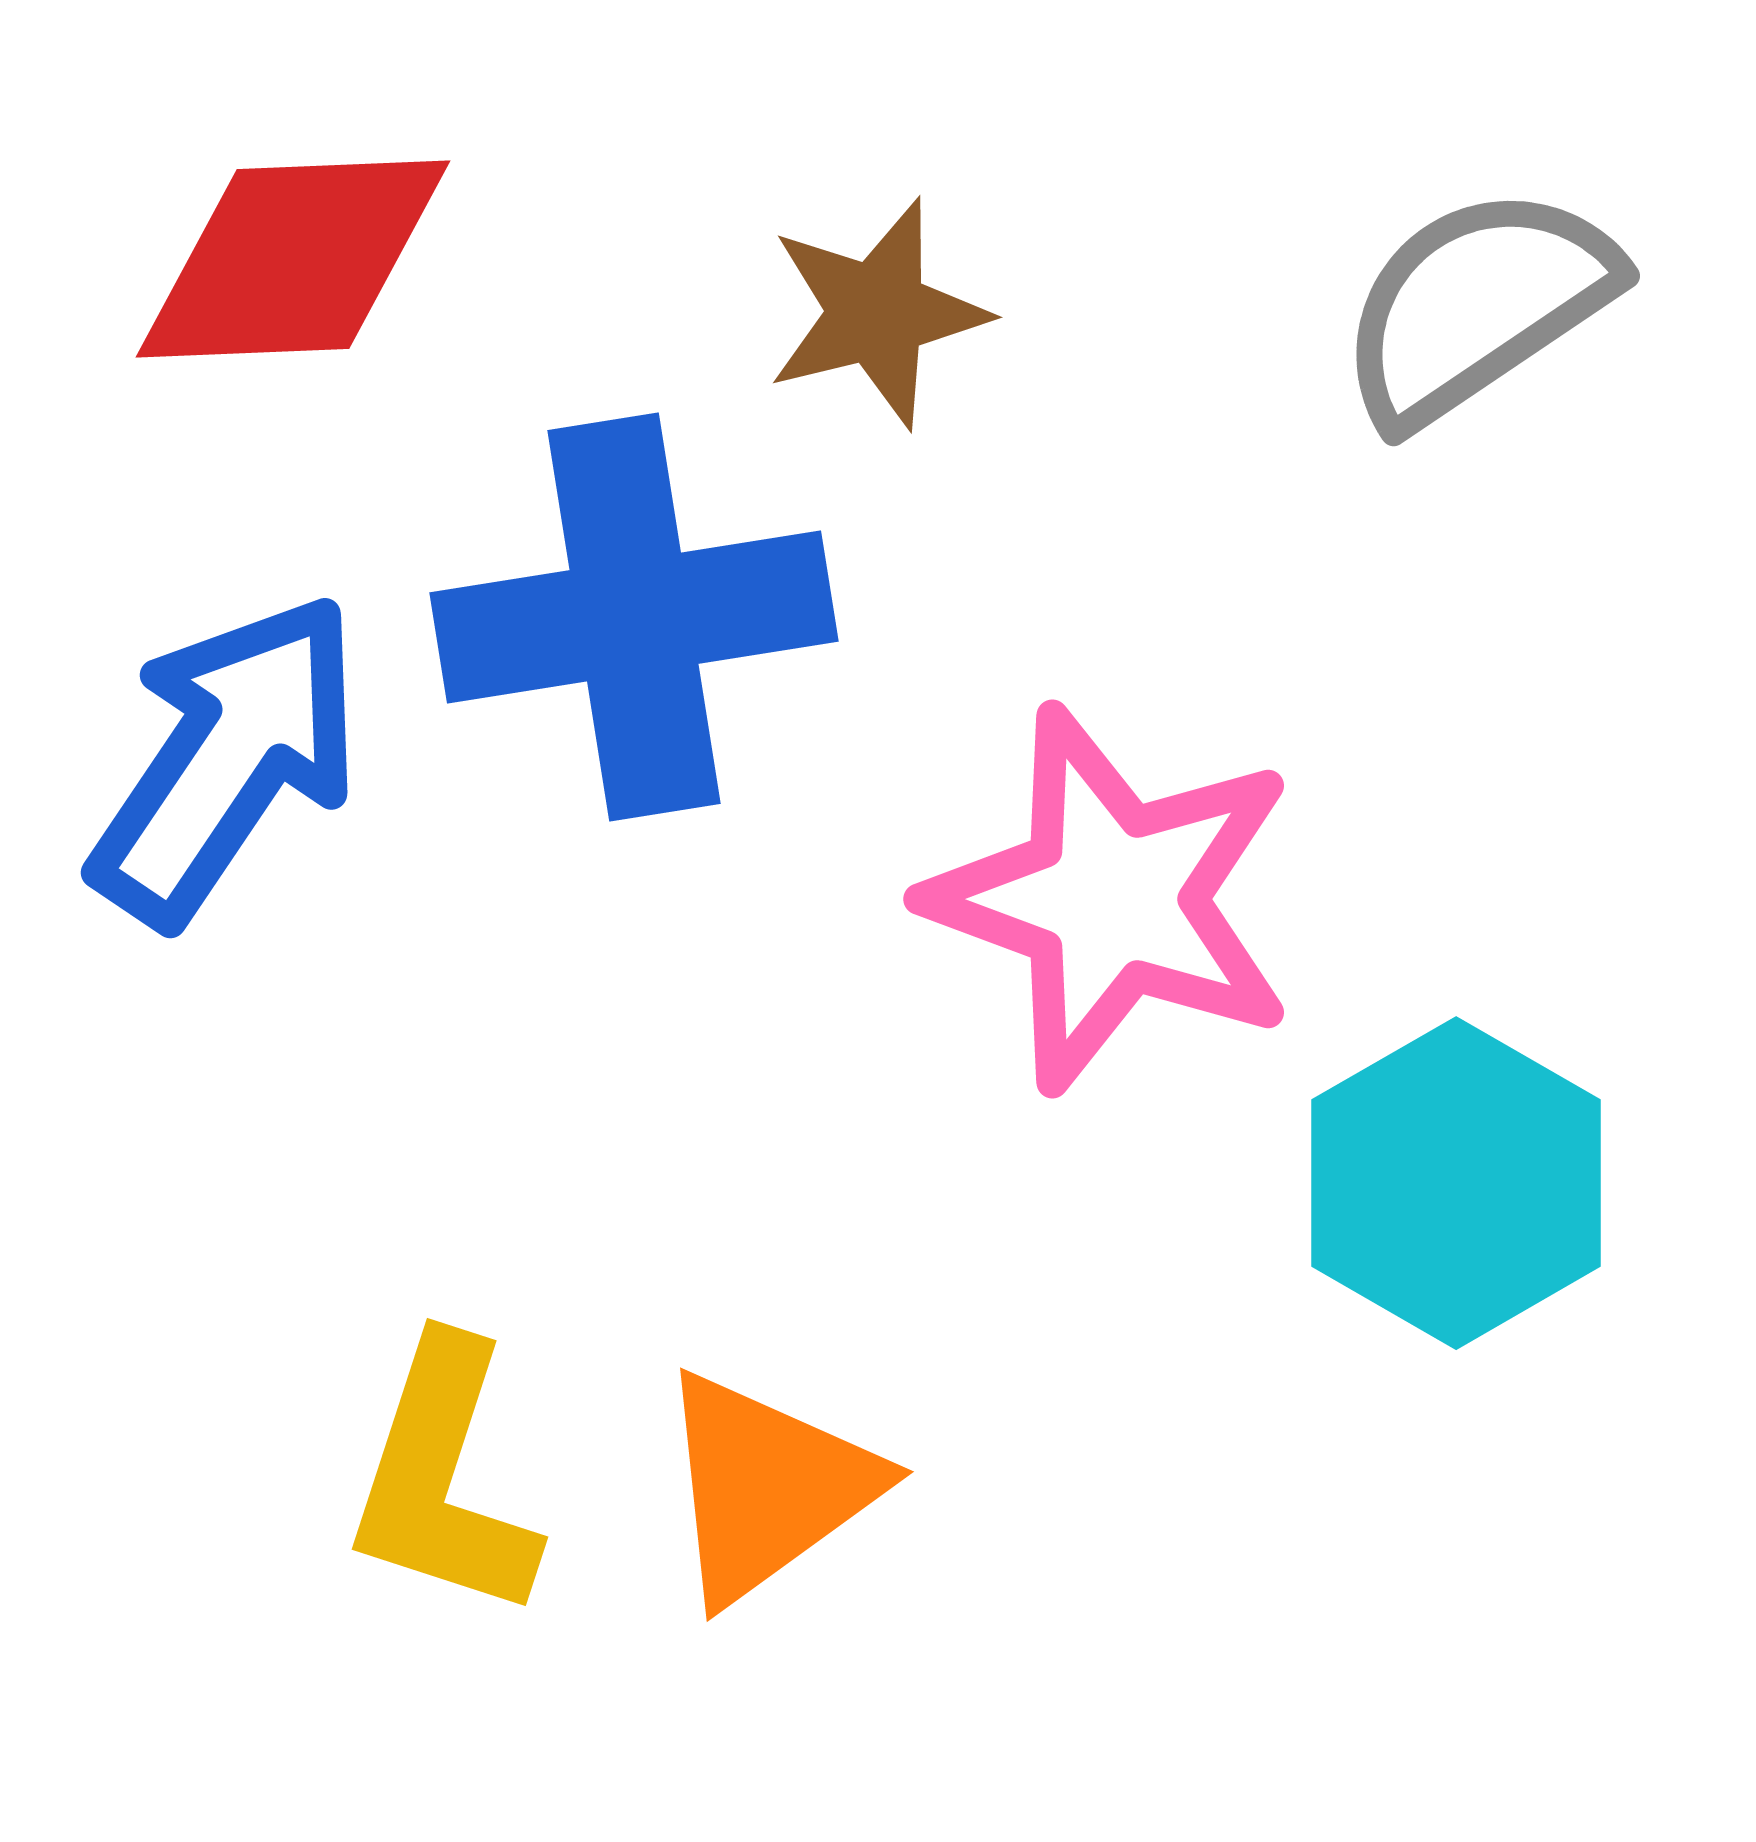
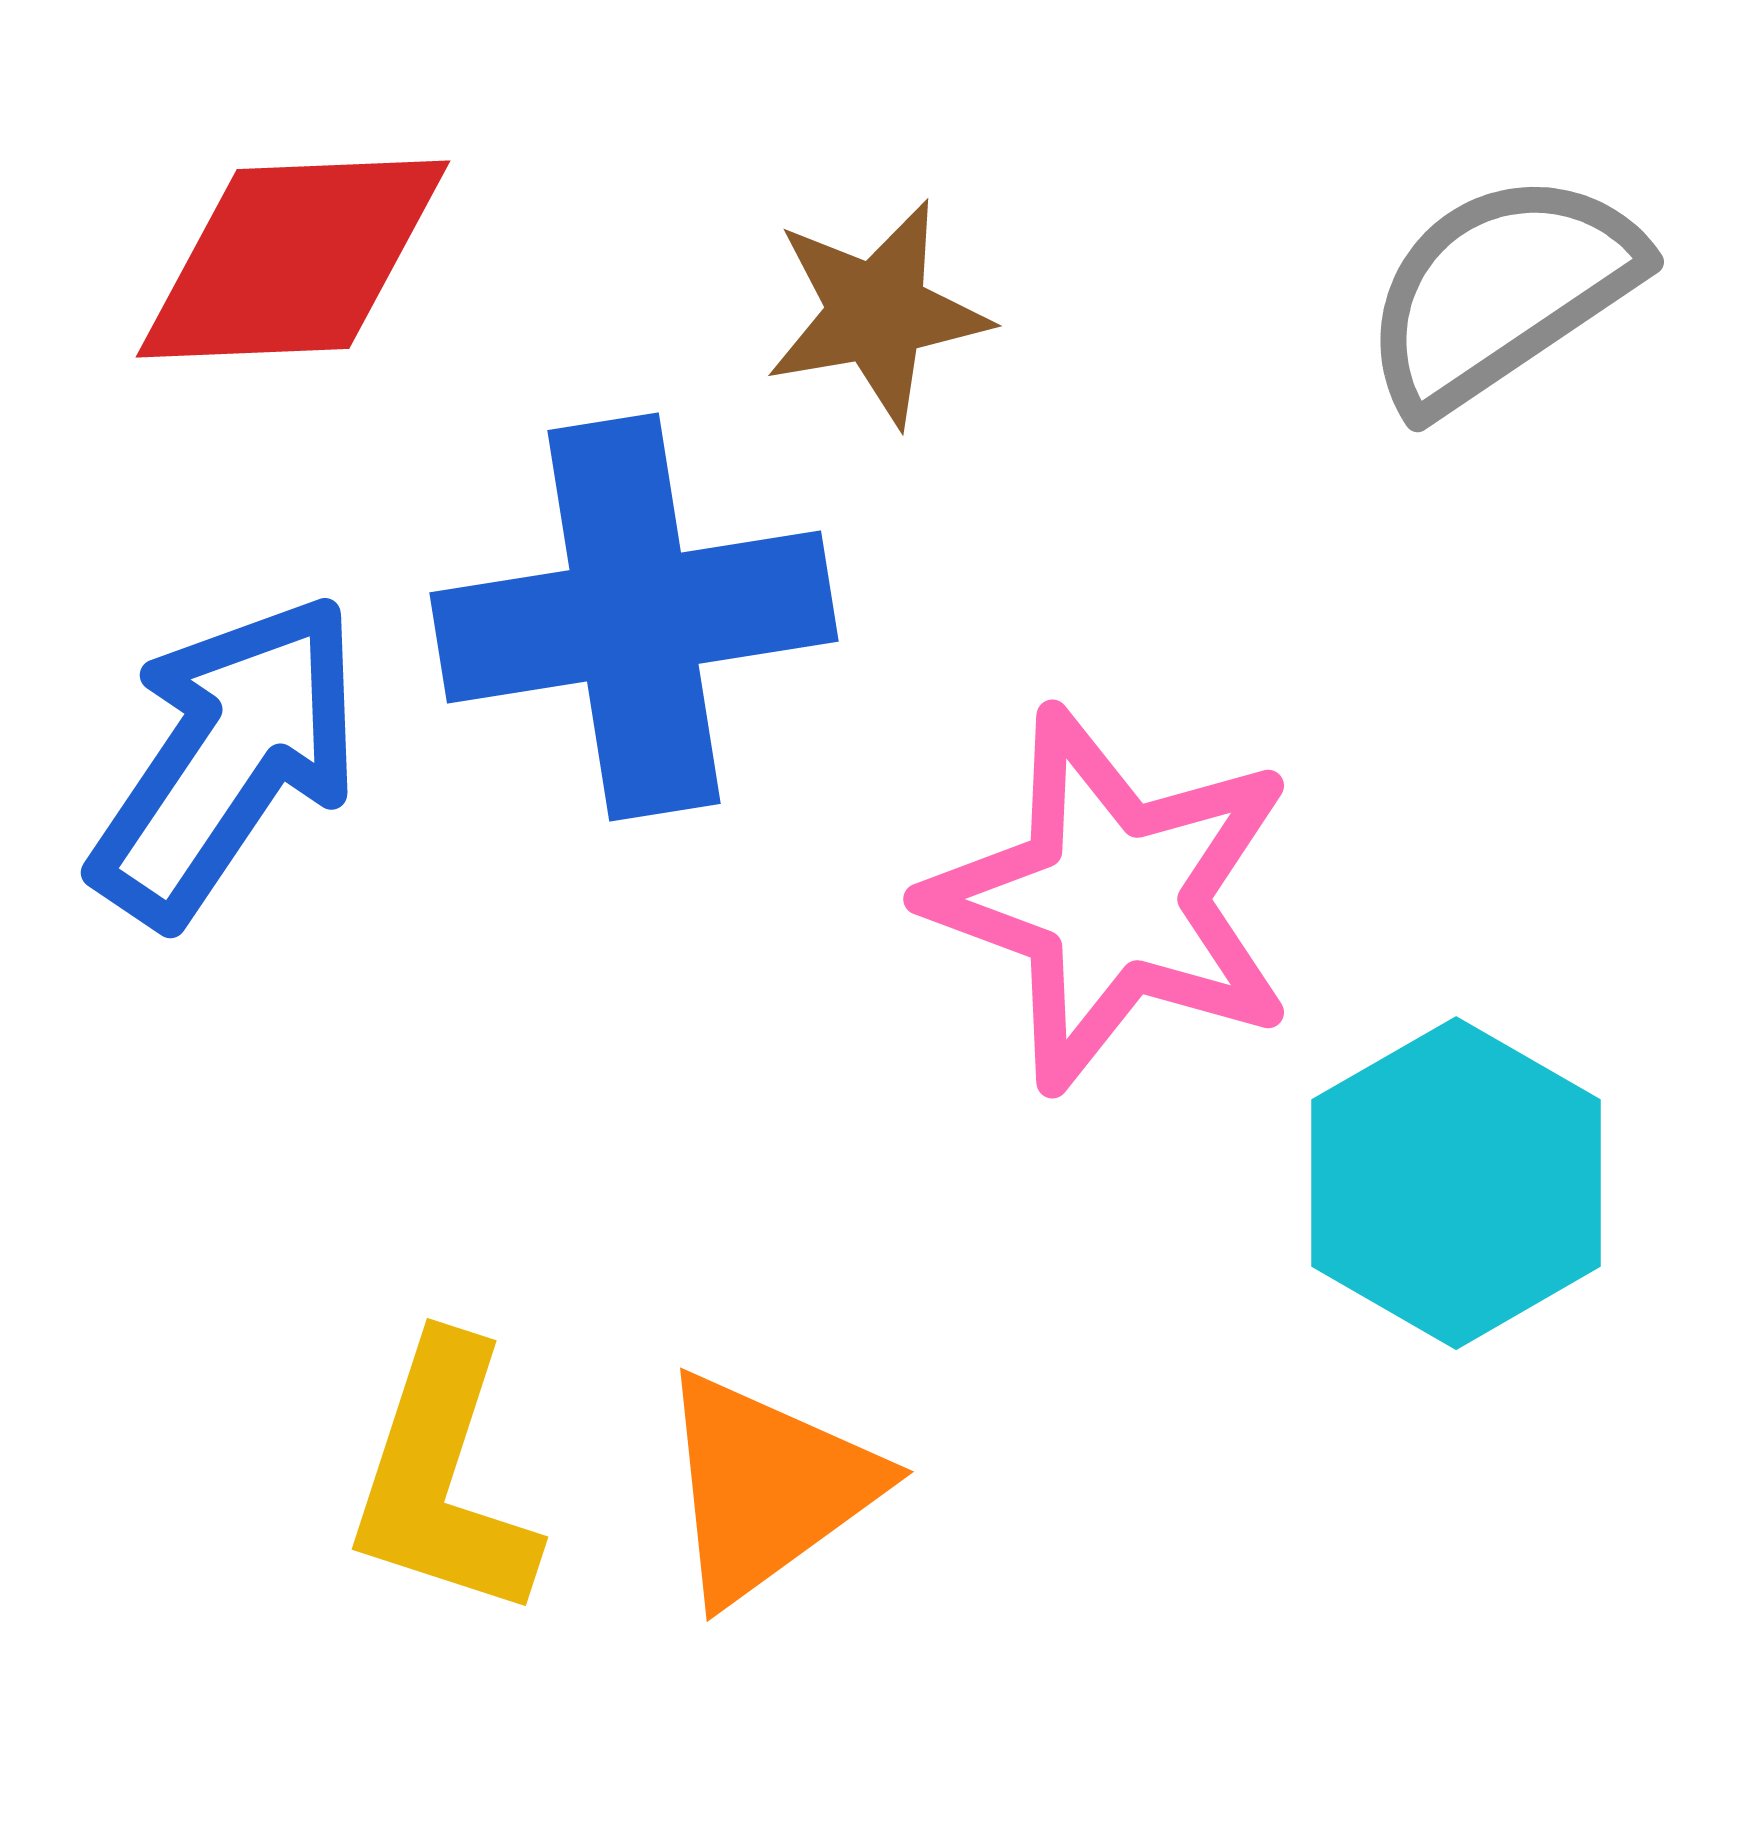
gray semicircle: moved 24 px right, 14 px up
brown star: rotated 4 degrees clockwise
